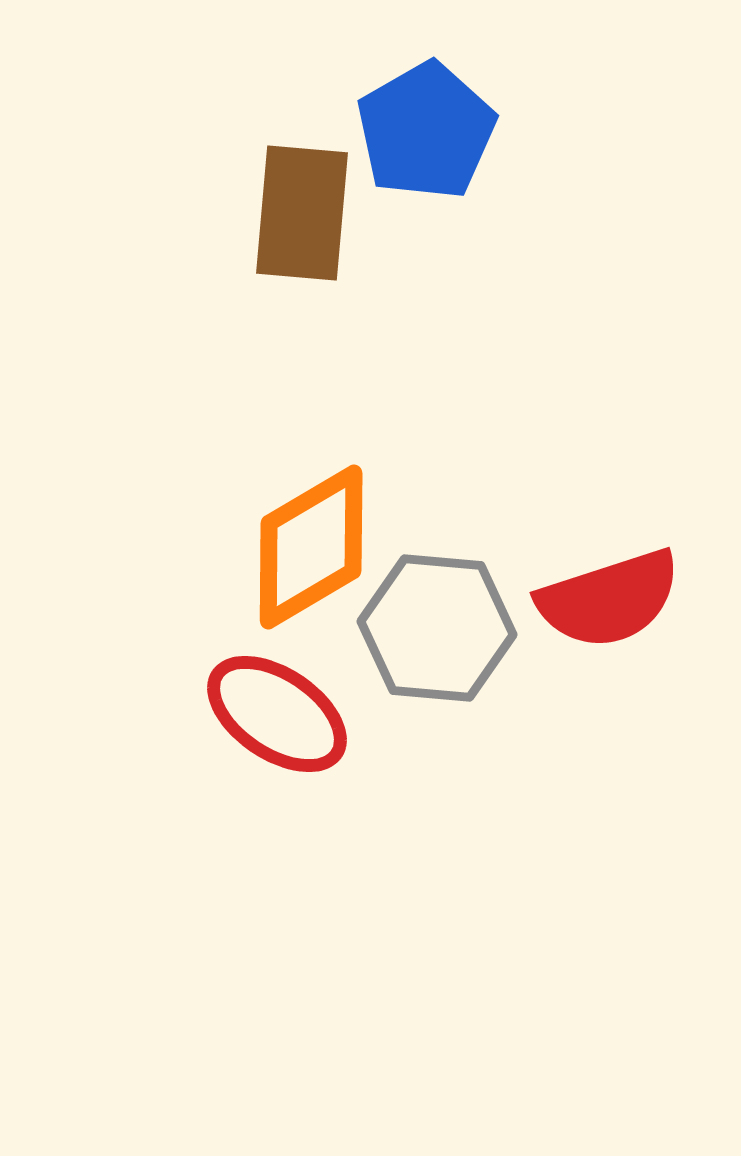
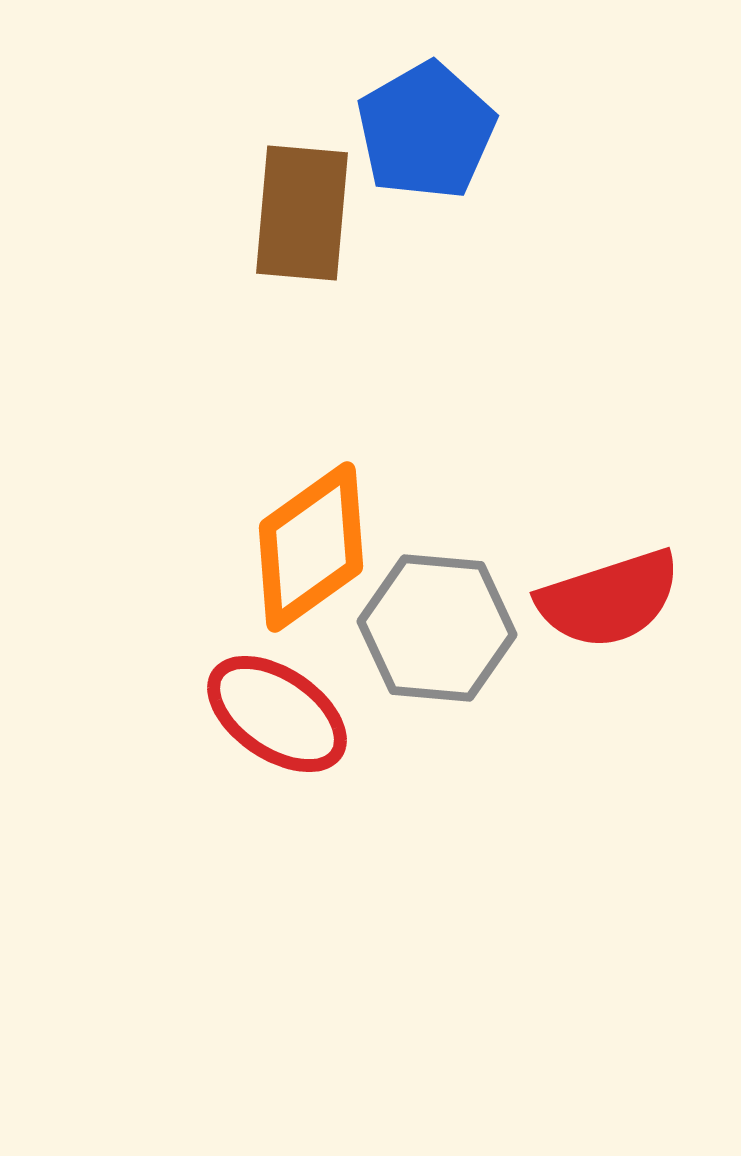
orange diamond: rotated 5 degrees counterclockwise
